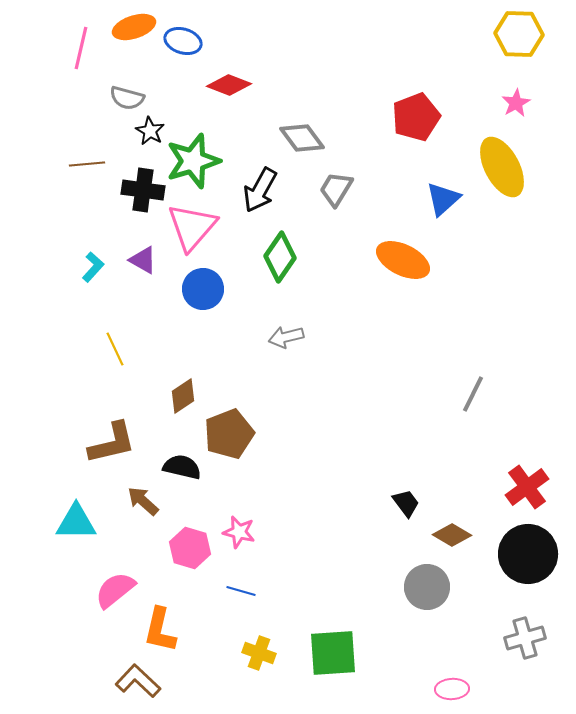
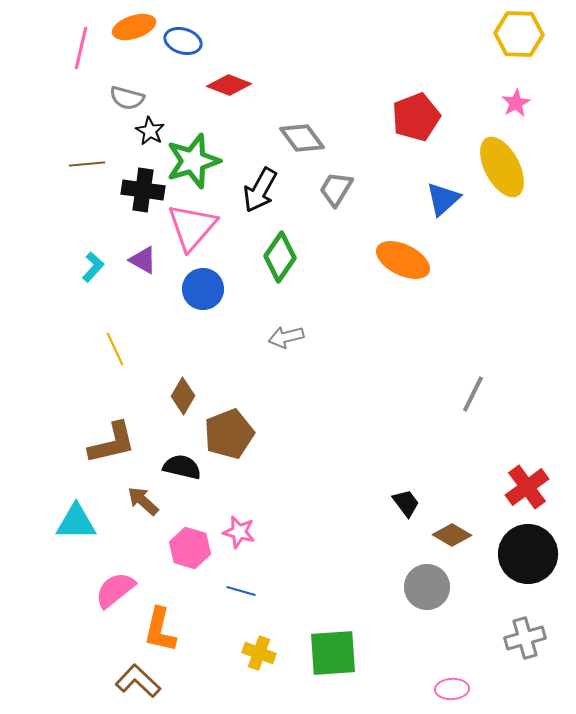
brown diamond at (183, 396): rotated 27 degrees counterclockwise
